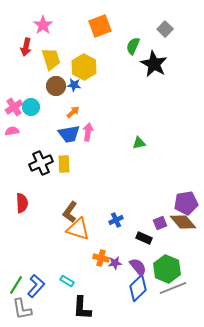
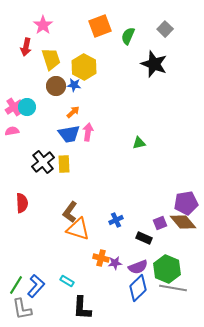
green semicircle: moved 5 px left, 10 px up
black star: rotated 8 degrees counterclockwise
cyan circle: moved 4 px left
black cross: moved 2 px right, 1 px up; rotated 15 degrees counterclockwise
purple semicircle: rotated 108 degrees clockwise
gray line: rotated 32 degrees clockwise
